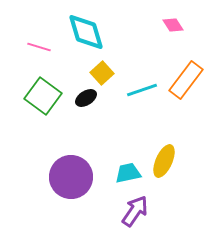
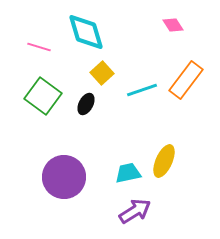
black ellipse: moved 6 px down; rotated 30 degrees counterclockwise
purple circle: moved 7 px left
purple arrow: rotated 24 degrees clockwise
